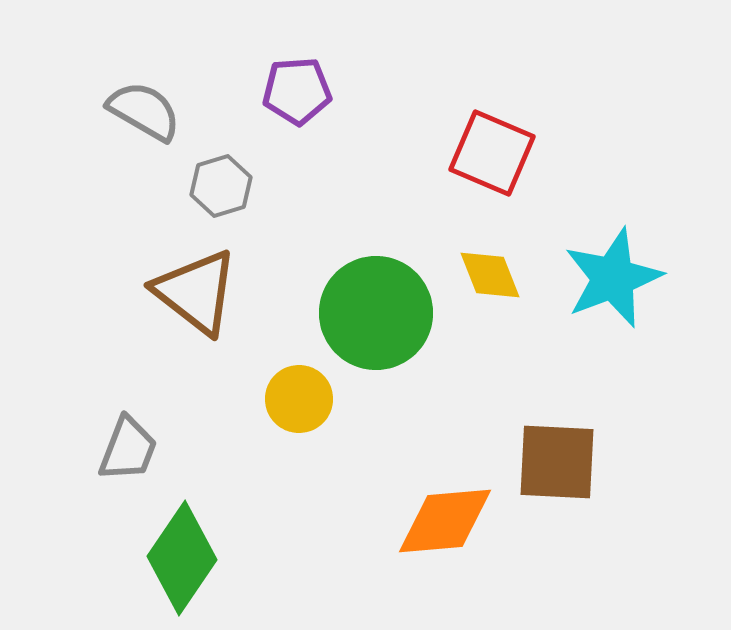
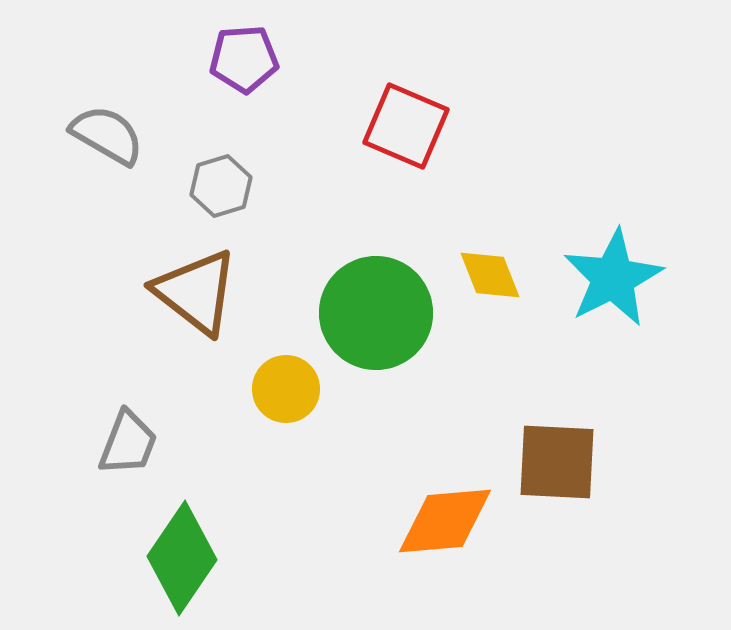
purple pentagon: moved 53 px left, 32 px up
gray semicircle: moved 37 px left, 24 px down
red square: moved 86 px left, 27 px up
cyan star: rotated 6 degrees counterclockwise
yellow circle: moved 13 px left, 10 px up
gray trapezoid: moved 6 px up
